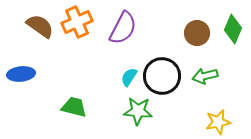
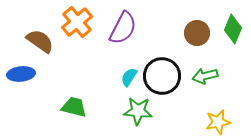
orange cross: rotated 16 degrees counterclockwise
brown semicircle: moved 15 px down
